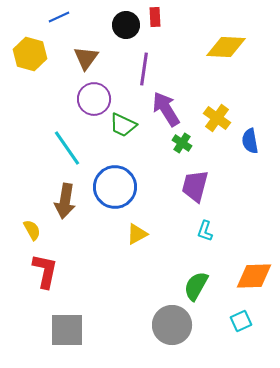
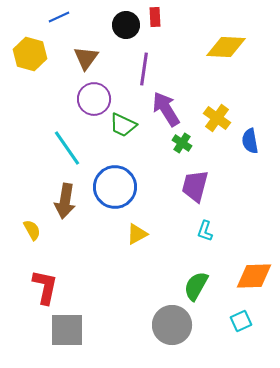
red L-shape: moved 16 px down
